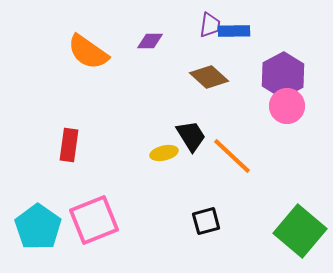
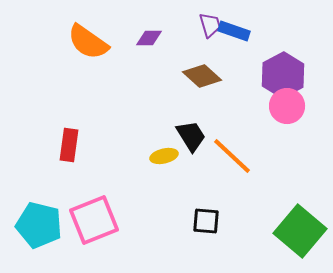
purple trapezoid: rotated 24 degrees counterclockwise
blue rectangle: rotated 20 degrees clockwise
purple diamond: moved 1 px left, 3 px up
orange semicircle: moved 10 px up
brown diamond: moved 7 px left, 1 px up
yellow ellipse: moved 3 px down
black square: rotated 20 degrees clockwise
cyan pentagon: moved 1 px right, 2 px up; rotated 21 degrees counterclockwise
